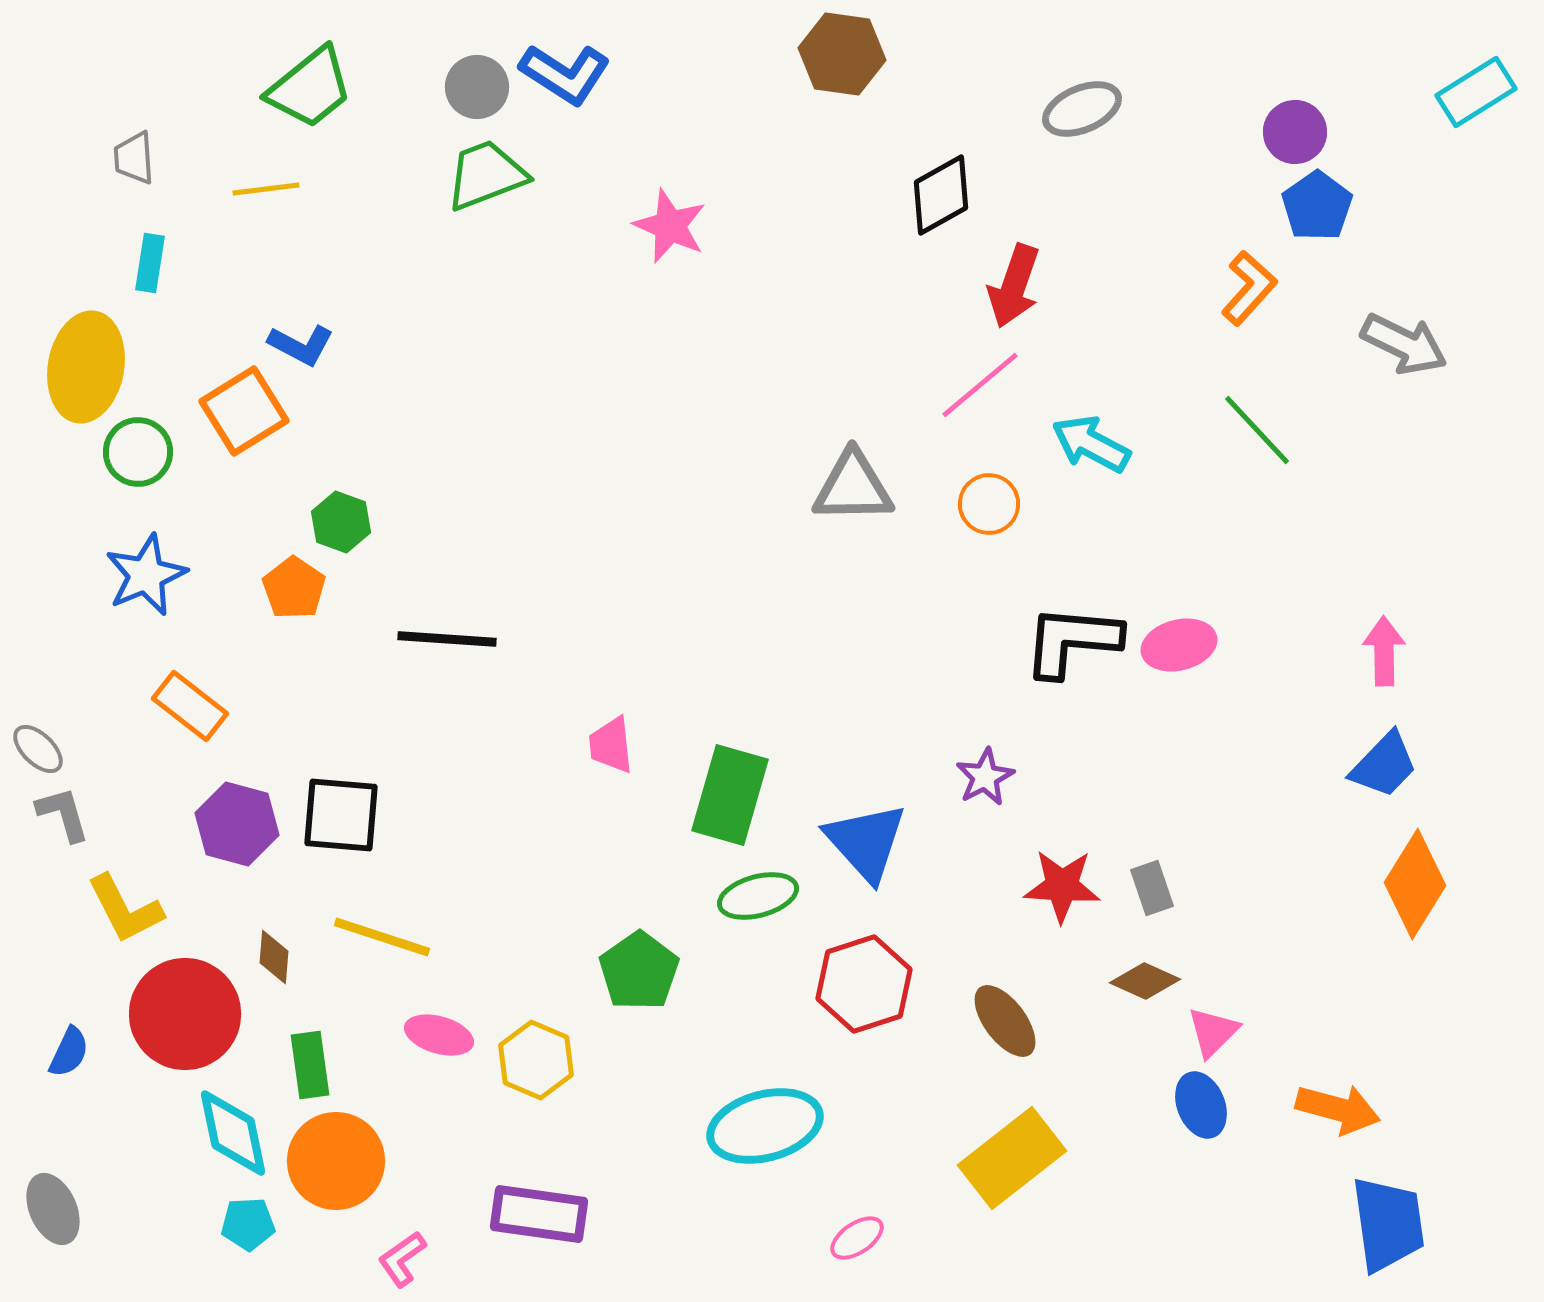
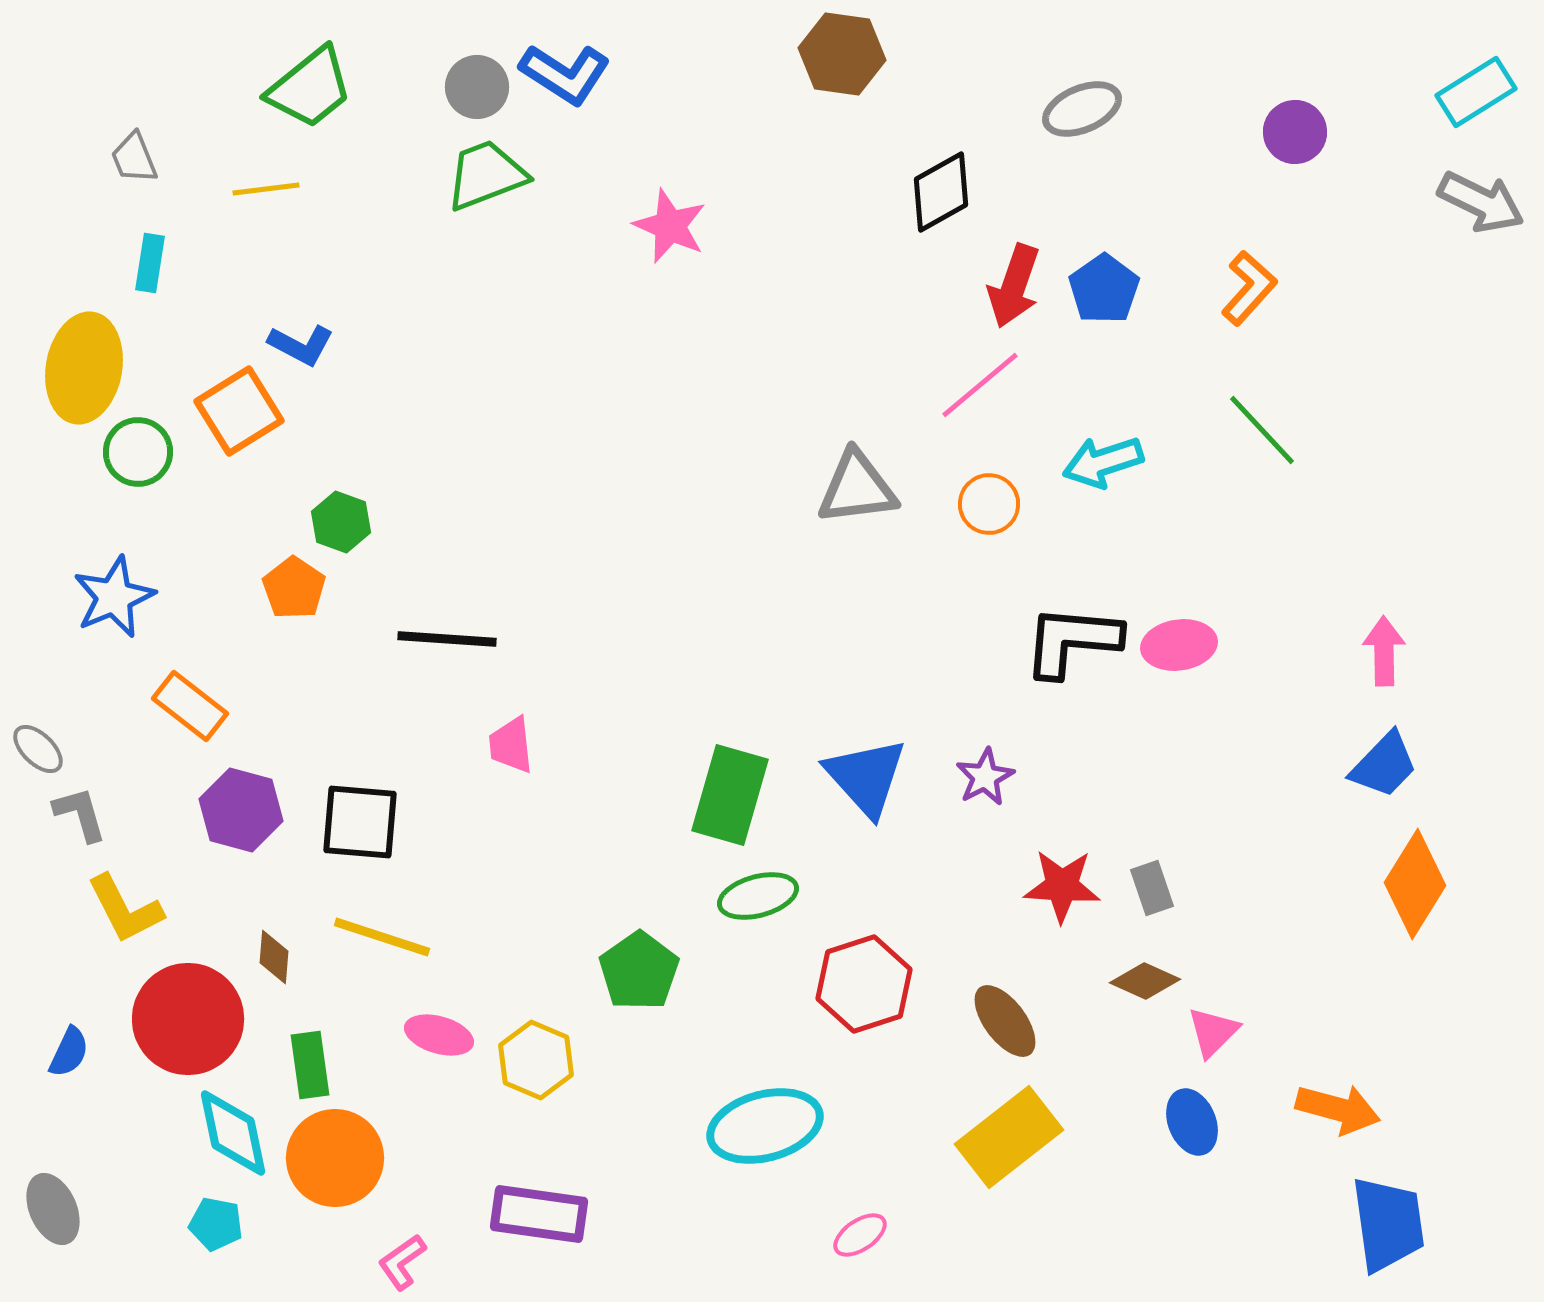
gray trapezoid at (134, 158): rotated 18 degrees counterclockwise
black diamond at (941, 195): moved 3 px up
blue pentagon at (1317, 206): moved 213 px left, 83 px down
gray arrow at (1404, 344): moved 77 px right, 142 px up
yellow ellipse at (86, 367): moved 2 px left, 1 px down
orange square at (244, 411): moved 5 px left
green line at (1257, 430): moved 5 px right
cyan arrow at (1091, 444): moved 12 px right, 18 px down; rotated 46 degrees counterclockwise
gray triangle at (853, 487): moved 4 px right, 1 px down; rotated 6 degrees counterclockwise
blue star at (146, 575): moved 32 px left, 22 px down
pink ellipse at (1179, 645): rotated 6 degrees clockwise
pink trapezoid at (611, 745): moved 100 px left
gray L-shape at (63, 814): moved 17 px right
black square at (341, 815): moved 19 px right, 7 px down
purple hexagon at (237, 824): moved 4 px right, 14 px up
blue triangle at (866, 842): moved 65 px up
red circle at (185, 1014): moved 3 px right, 5 px down
blue ellipse at (1201, 1105): moved 9 px left, 17 px down
yellow rectangle at (1012, 1158): moved 3 px left, 21 px up
orange circle at (336, 1161): moved 1 px left, 3 px up
cyan pentagon at (248, 1224): moved 32 px left; rotated 14 degrees clockwise
pink ellipse at (857, 1238): moved 3 px right, 3 px up
pink L-shape at (402, 1259): moved 3 px down
